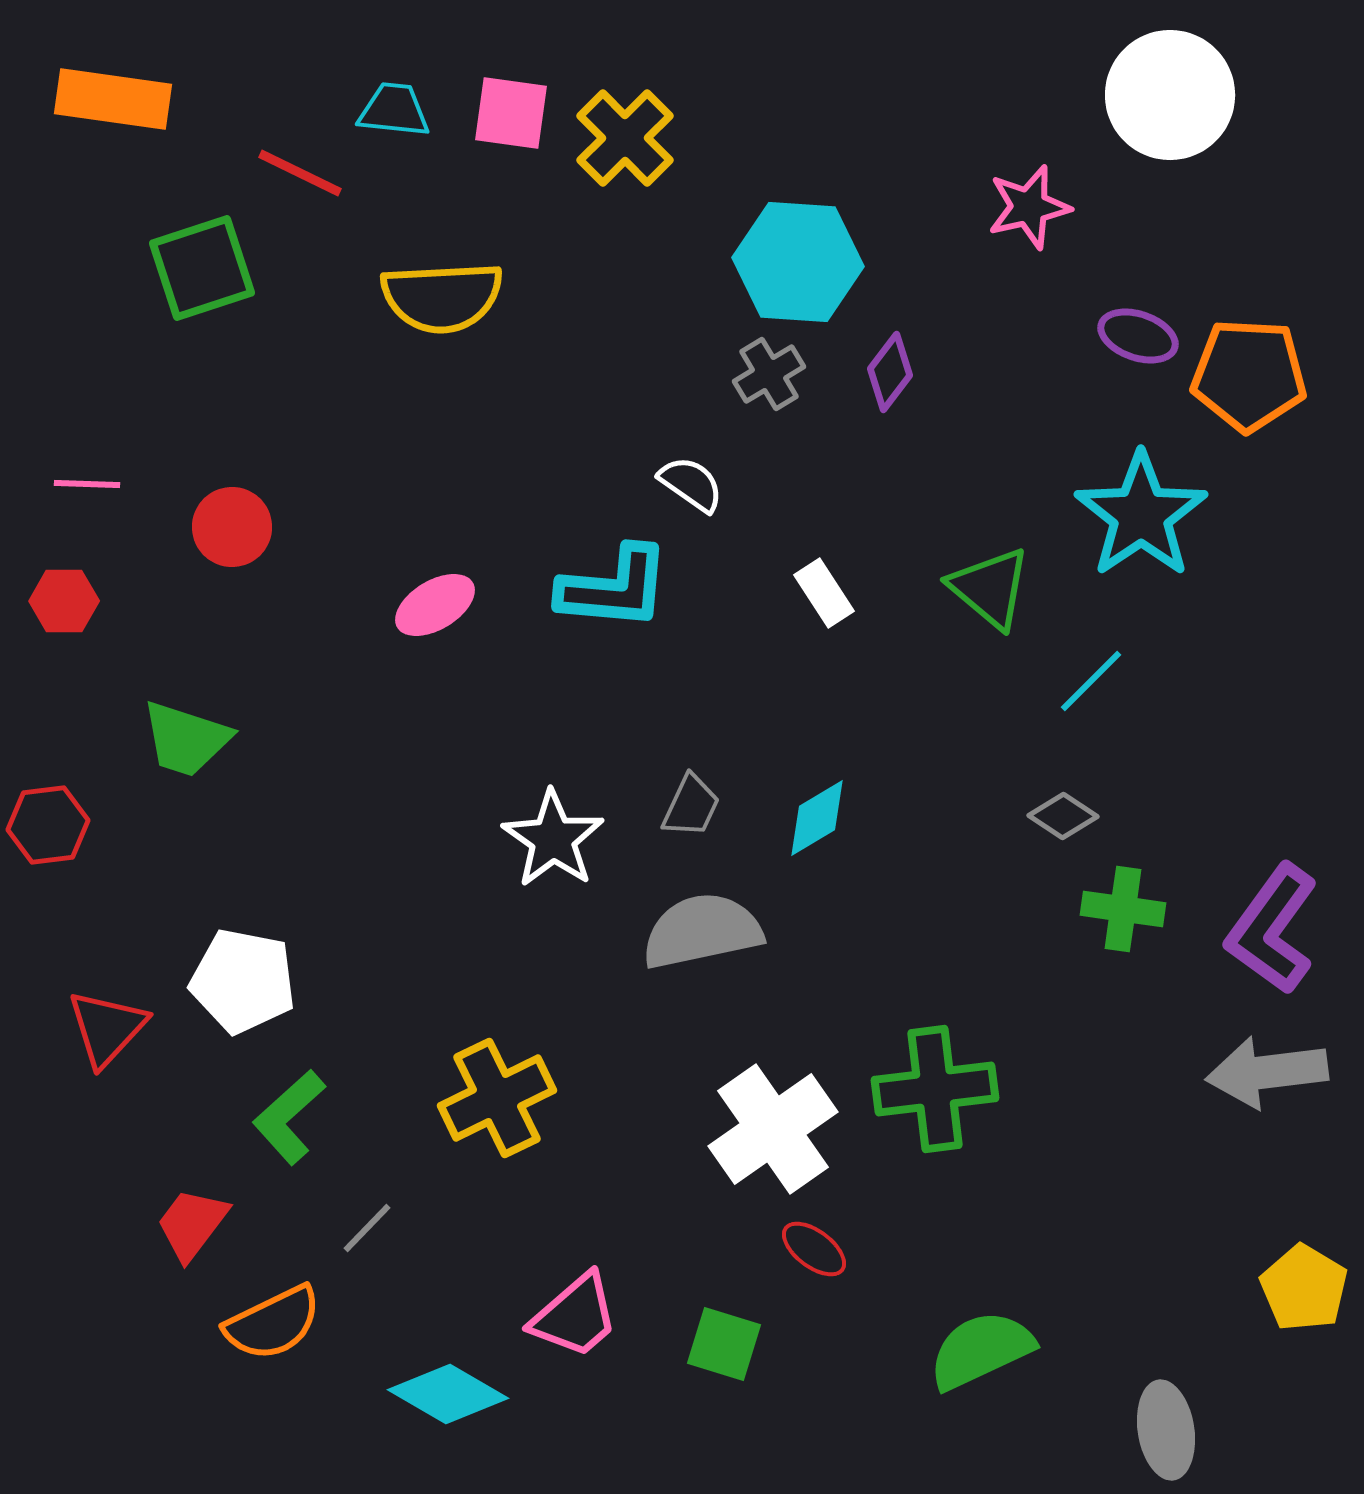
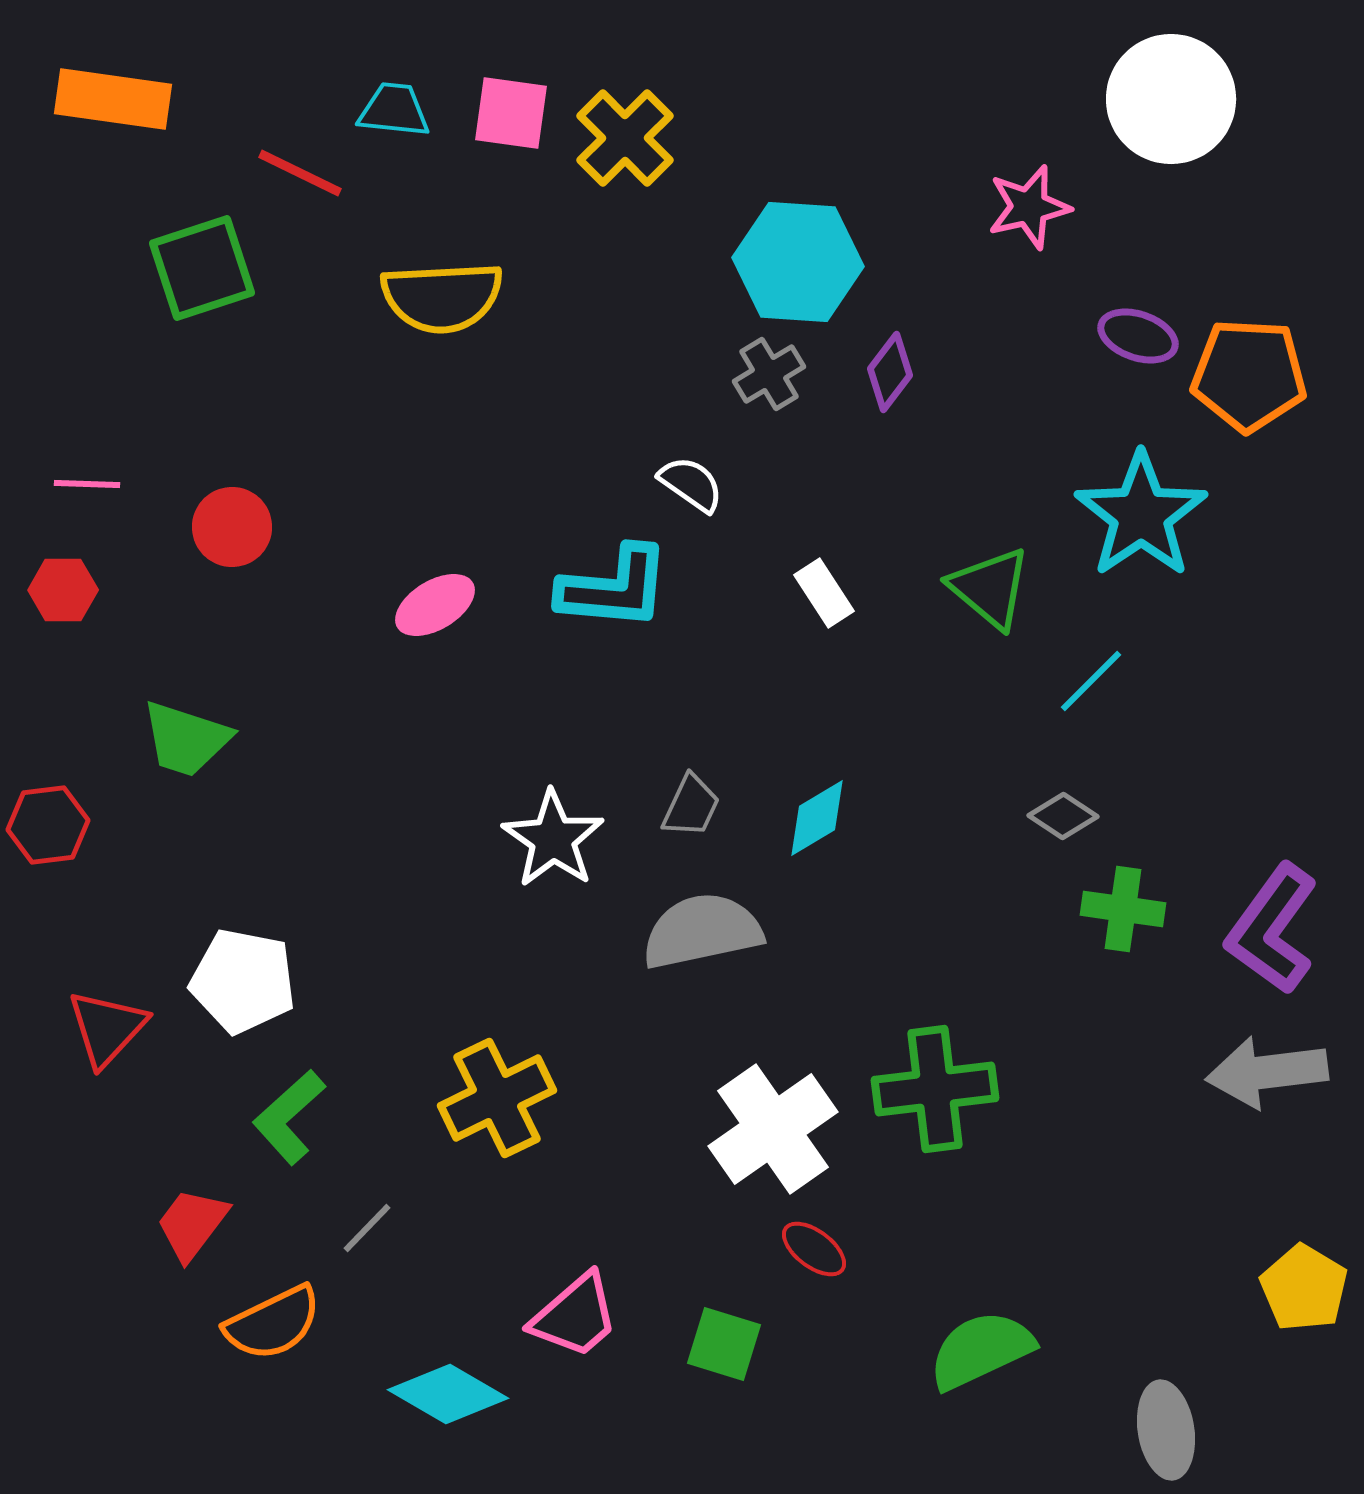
white circle at (1170, 95): moved 1 px right, 4 px down
red hexagon at (64, 601): moved 1 px left, 11 px up
